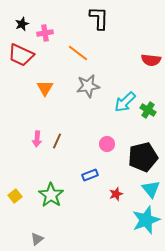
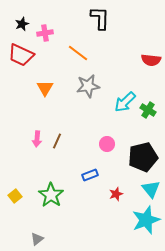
black L-shape: moved 1 px right
